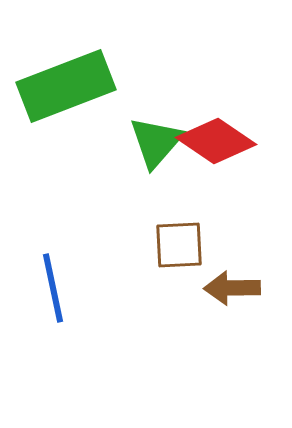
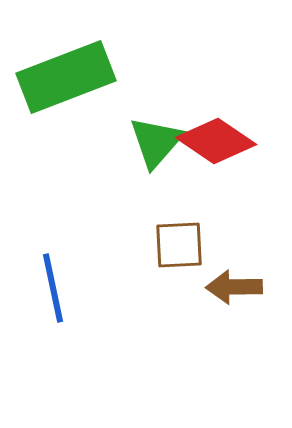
green rectangle: moved 9 px up
brown arrow: moved 2 px right, 1 px up
